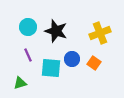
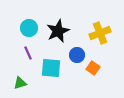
cyan circle: moved 1 px right, 1 px down
black star: moved 2 px right; rotated 30 degrees clockwise
purple line: moved 2 px up
blue circle: moved 5 px right, 4 px up
orange square: moved 1 px left, 5 px down
